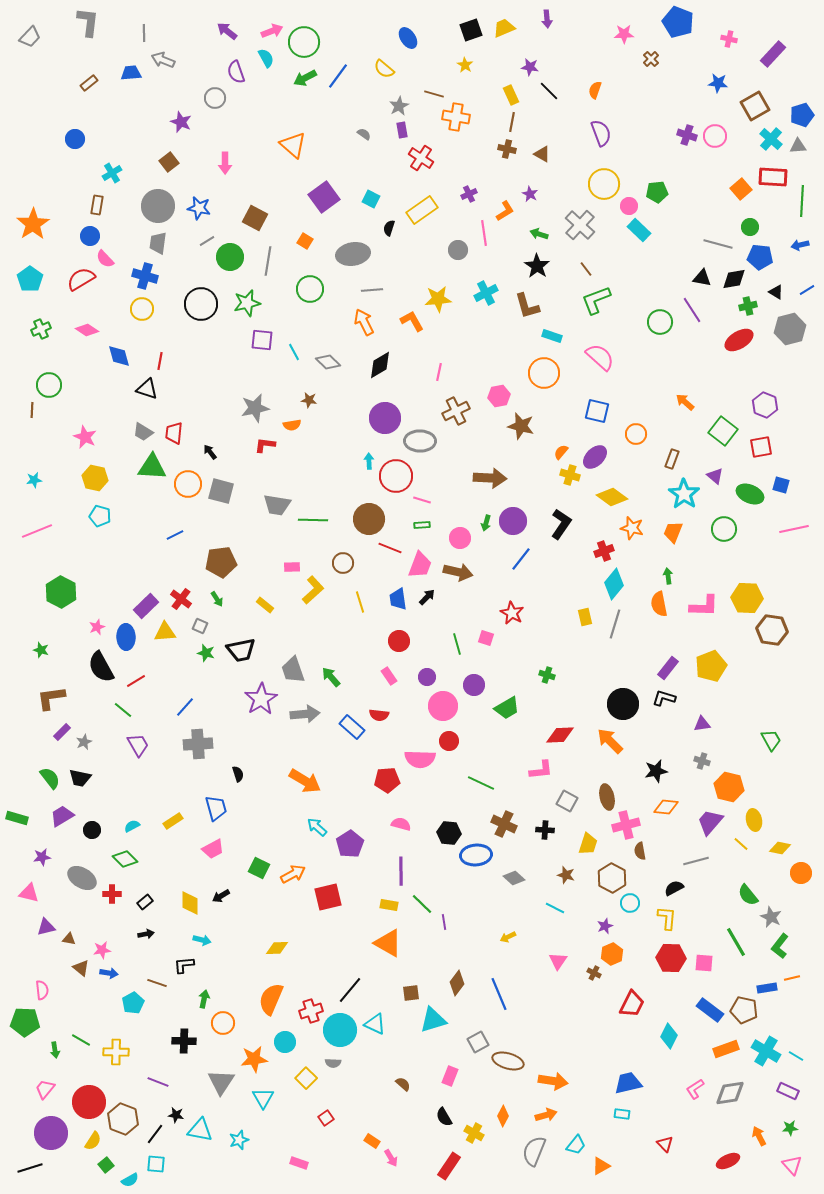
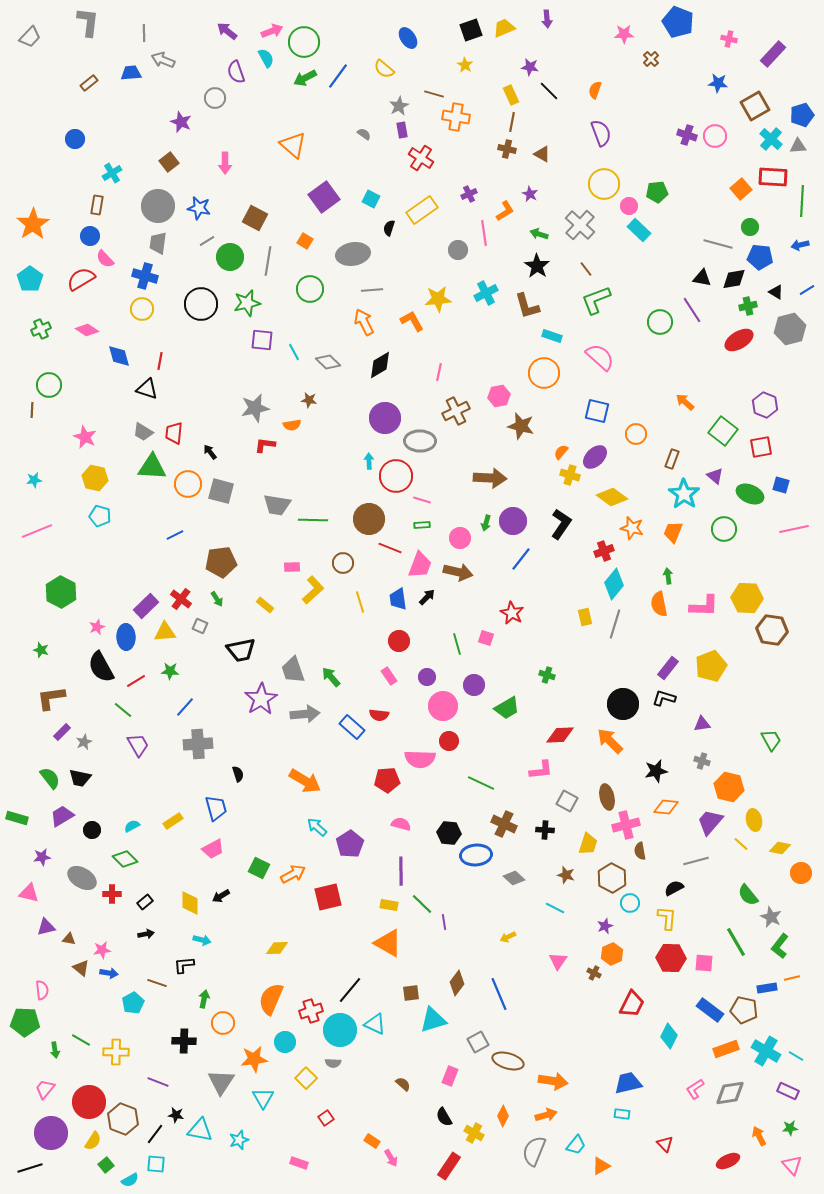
green star at (206, 653): moved 36 px left, 18 px down; rotated 12 degrees counterclockwise
